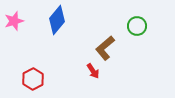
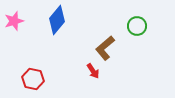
red hexagon: rotated 20 degrees counterclockwise
